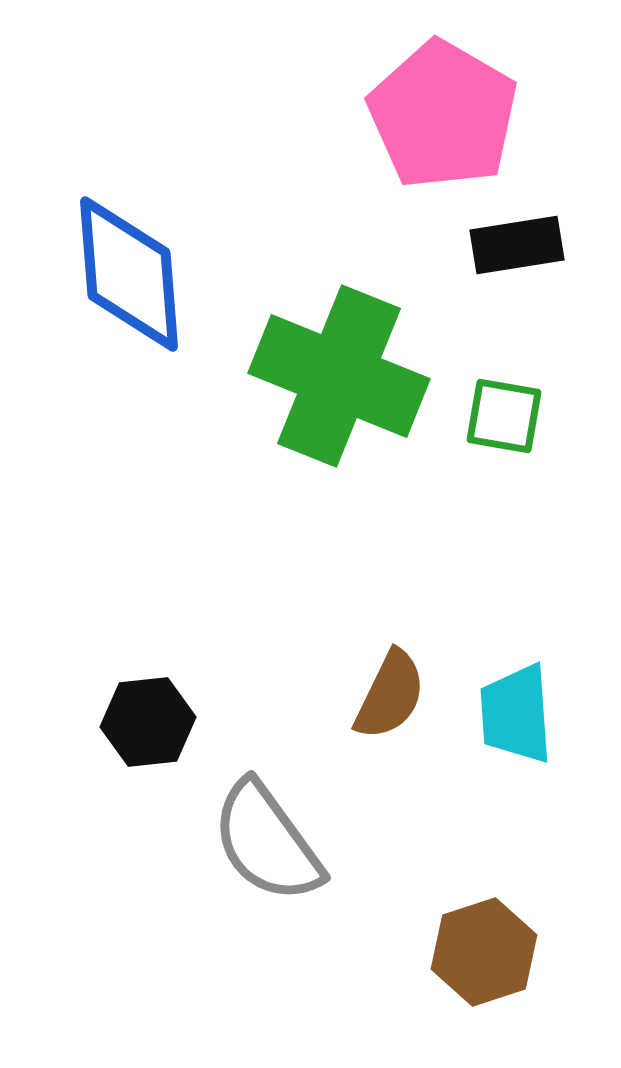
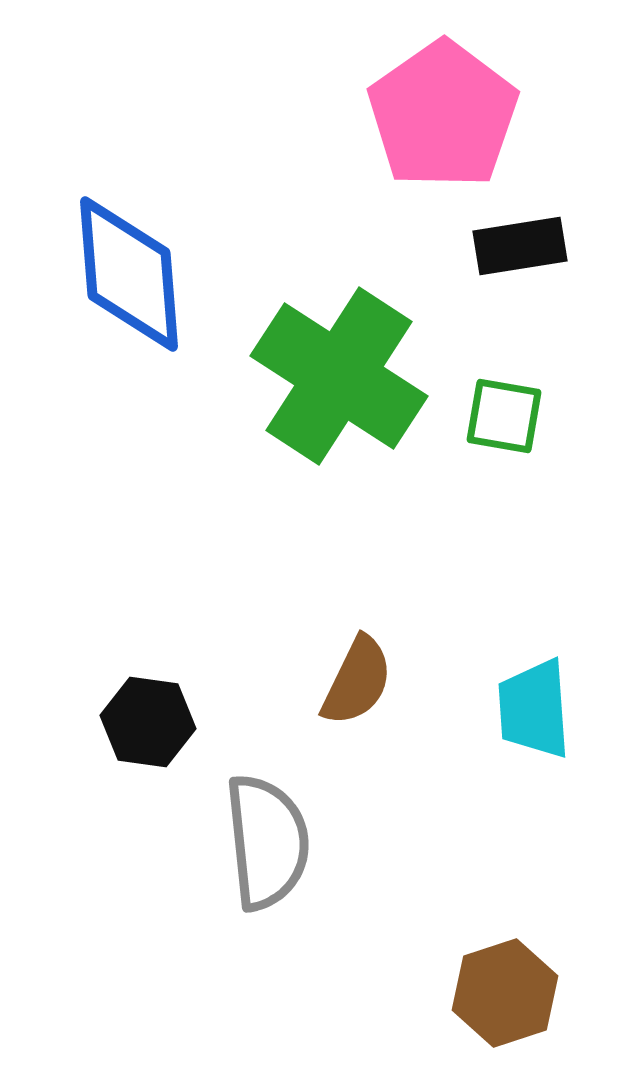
pink pentagon: rotated 7 degrees clockwise
black rectangle: moved 3 px right, 1 px down
green cross: rotated 11 degrees clockwise
brown semicircle: moved 33 px left, 14 px up
cyan trapezoid: moved 18 px right, 5 px up
black hexagon: rotated 14 degrees clockwise
gray semicircle: rotated 150 degrees counterclockwise
brown hexagon: moved 21 px right, 41 px down
